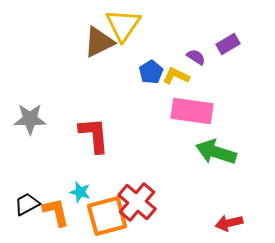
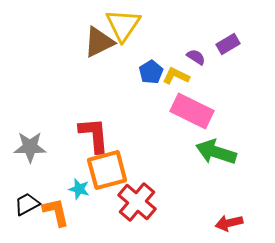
pink rectangle: rotated 18 degrees clockwise
gray star: moved 28 px down
cyan star: moved 1 px left, 3 px up
orange square: moved 46 px up
